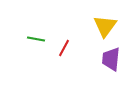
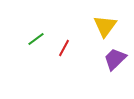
green line: rotated 48 degrees counterclockwise
purple trapezoid: moved 4 px right; rotated 40 degrees clockwise
